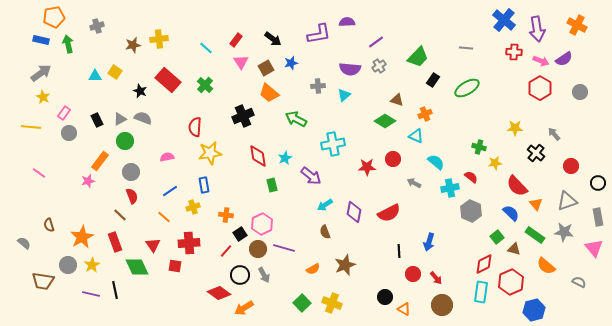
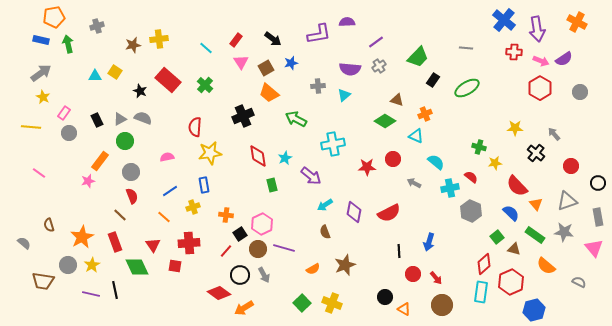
orange cross at (577, 25): moved 3 px up
red diamond at (484, 264): rotated 15 degrees counterclockwise
